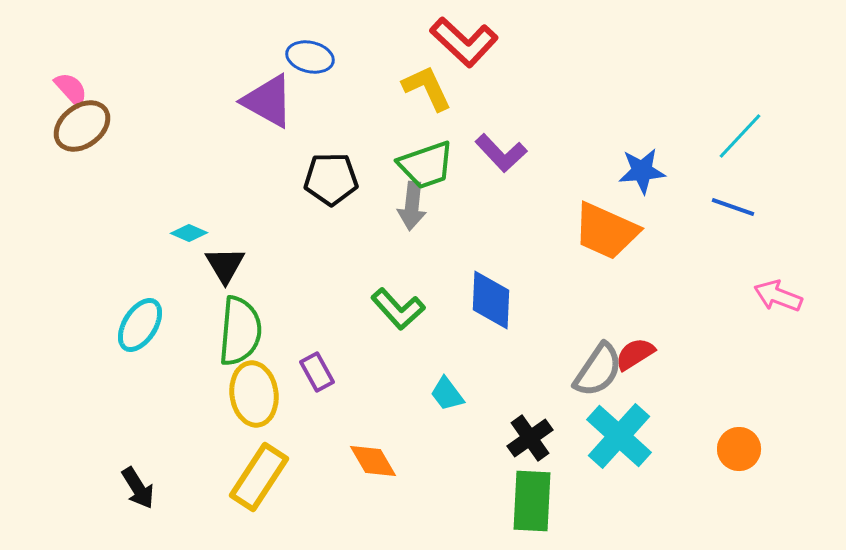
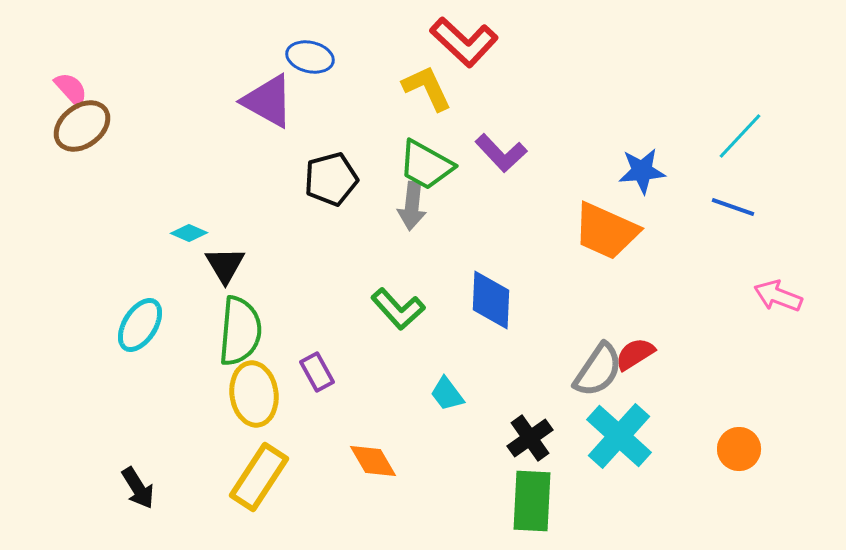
green trapezoid: rotated 48 degrees clockwise
black pentagon: rotated 14 degrees counterclockwise
